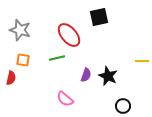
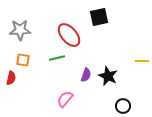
gray star: rotated 20 degrees counterclockwise
pink semicircle: rotated 90 degrees clockwise
